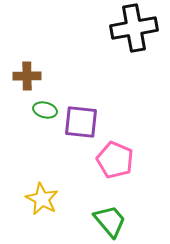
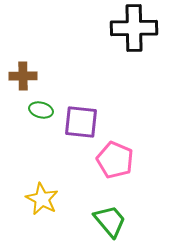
black cross: rotated 9 degrees clockwise
brown cross: moved 4 px left
green ellipse: moved 4 px left
